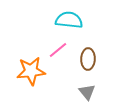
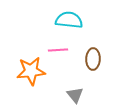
pink line: rotated 36 degrees clockwise
brown ellipse: moved 5 px right
gray triangle: moved 12 px left, 3 px down
